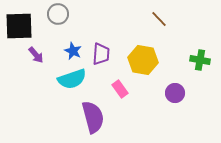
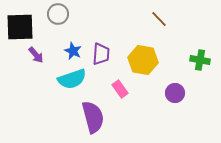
black square: moved 1 px right, 1 px down
